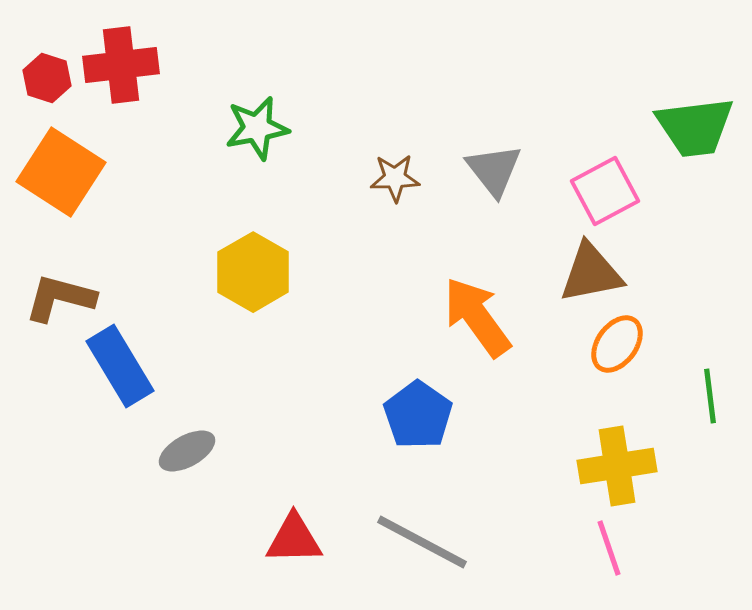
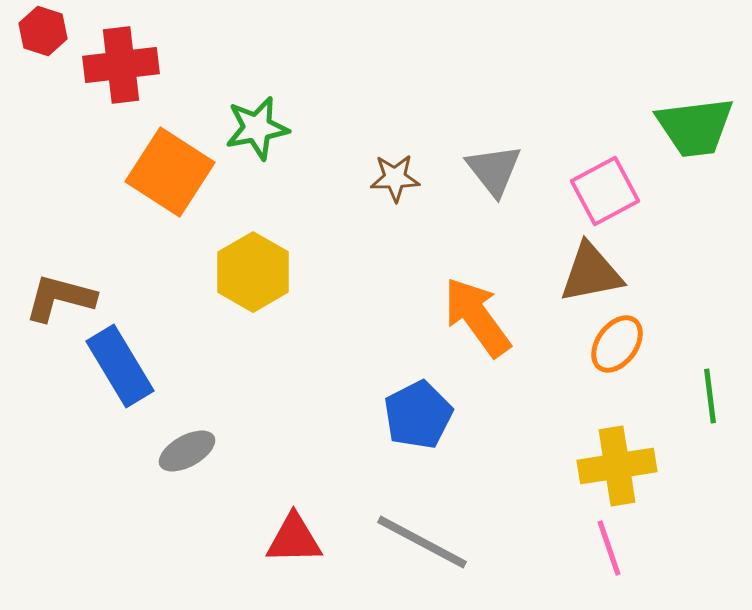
red hexagon: moved 4 px left, 47 px up
orange square: moved 109 px right
blue pentagon: rotated 10 degrees clockwise
